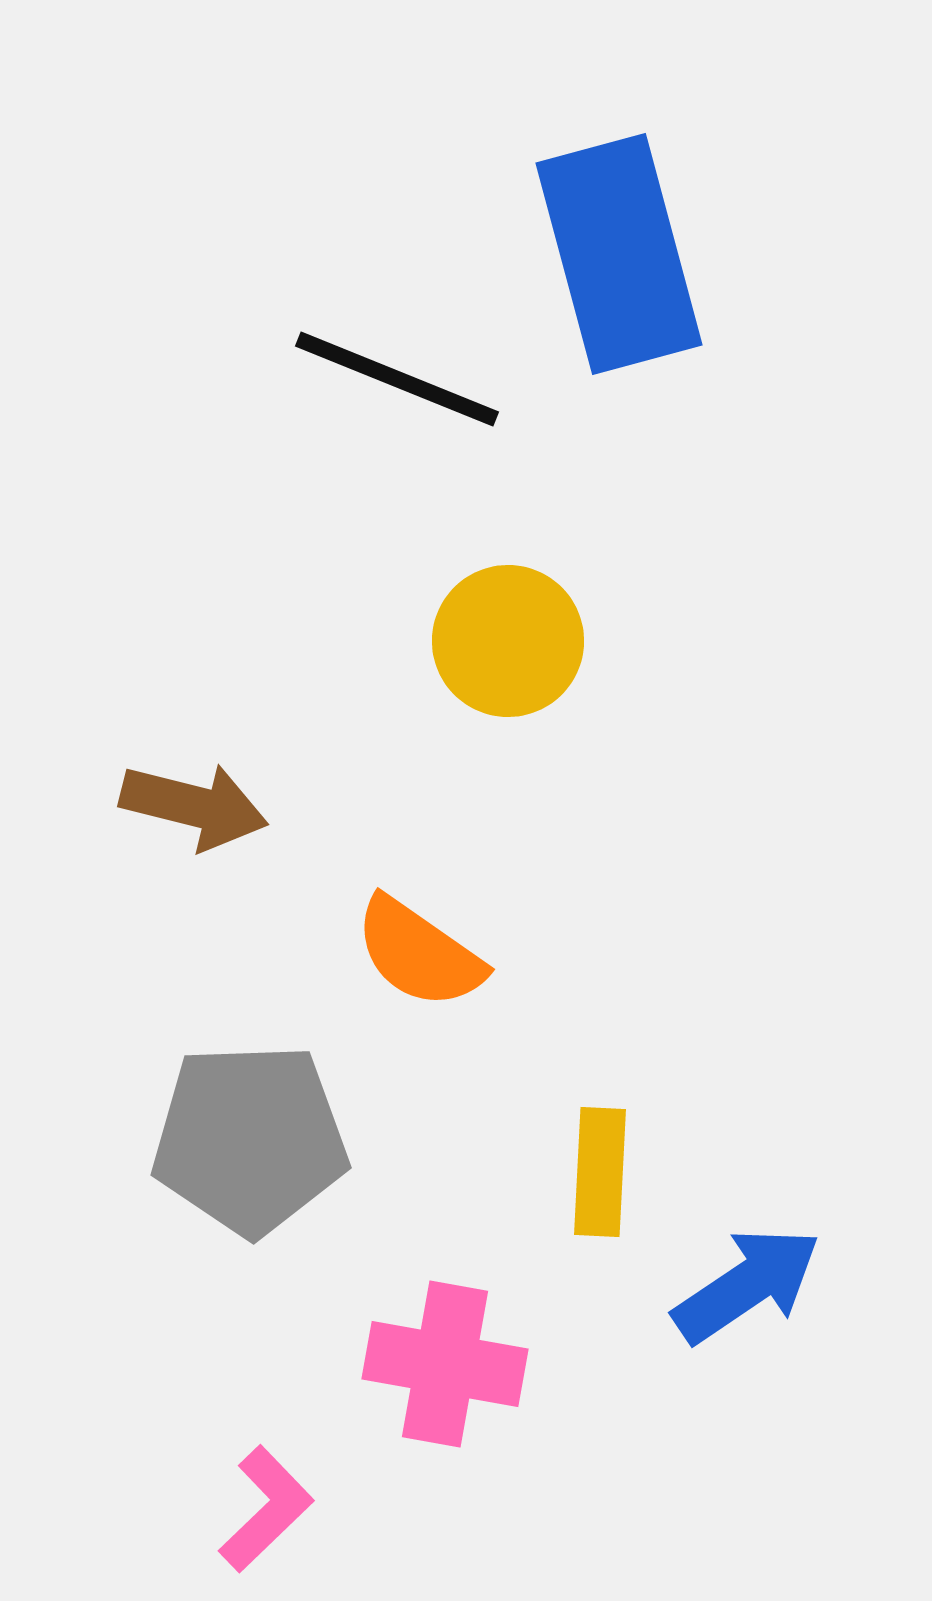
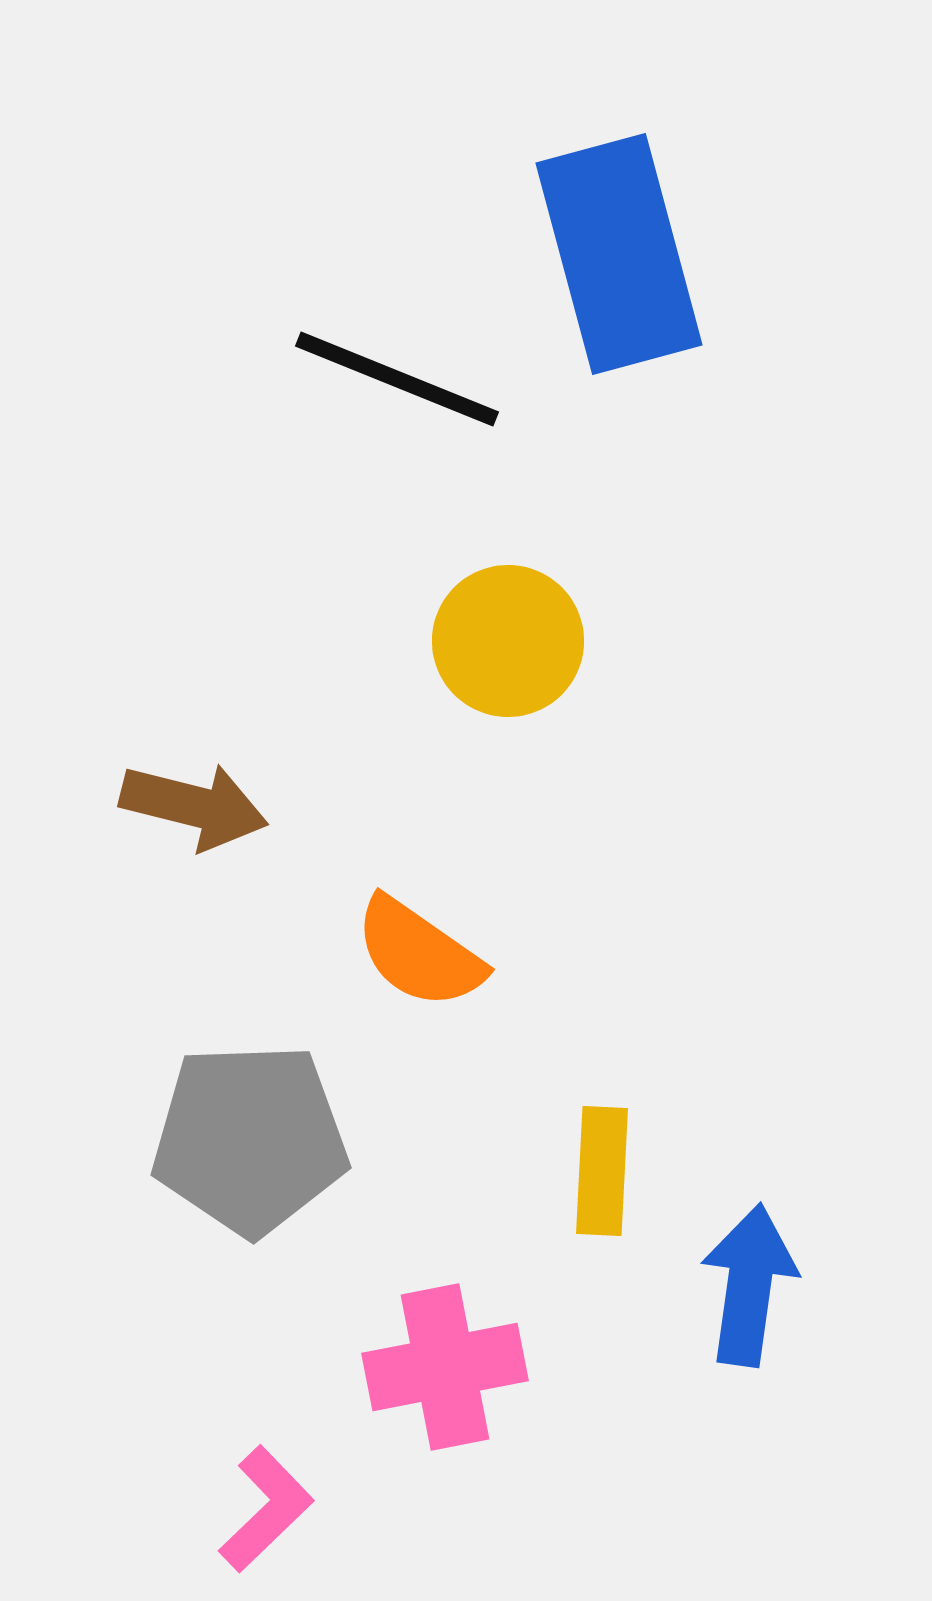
yellow rectangle: moved 2 px right, 1 px up
blue arrow: moved 2 px right; rotated 48 degrees counterclockwise
pink cross: moved 3 px down; rotated 21 degrees counterclockwise
